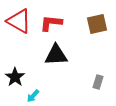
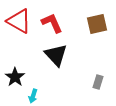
red L-shape: moved 1 px right; rotated 60 degrees clockwise
black triangle: rotated 50 degrees clockwise
cyan arrow: rotated 24 degrees counterclockwise
